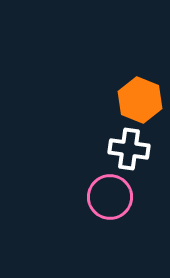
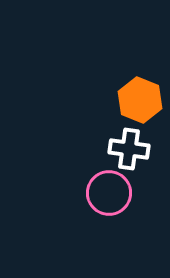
pink circle: moved 1 px left, 4 px up
